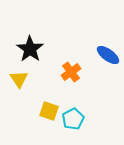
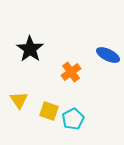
blue ellipse: rotated 10 degrees counterclockwise
yellow triangle: moved 21 px down
